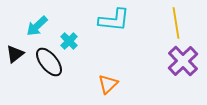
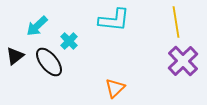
yellow line: moved 1 px up
black triangle: moved 2 px down
orange triangle: moved 7 px right, 4 px down
